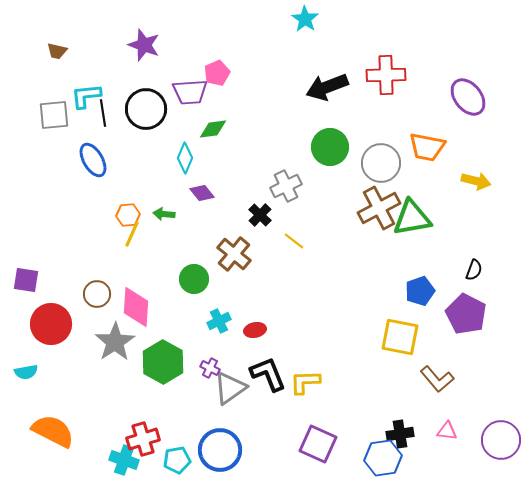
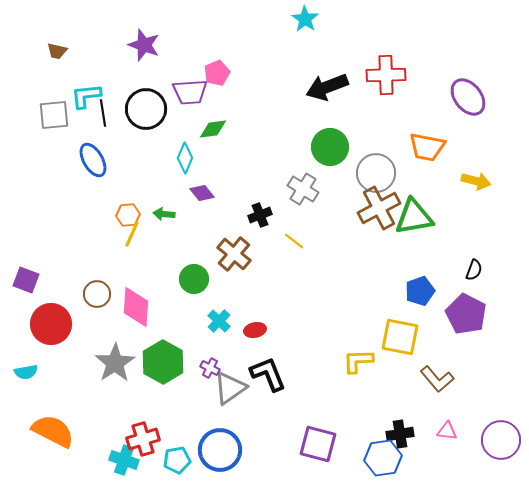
gray circle at (381, 163): moved 5 px left, 10 px down
gray cross at (286, 186): moved 17 px right, 3 px down; rotated 32 degrees counterclockwise
black cross at (260, 215): rotated 25 degrees clockwise
green triangle at (412, 218): moved 2 px right, 1 px up
purple square at (26, 280): rotated 12 degrees clockwise
cyan cross at (219, 321): rotated 20 degrees counterclockwise
gray star at (115, 342): moved 21 px down
yellow L-shape at (305, 382): moved 53 px right, 21 px up
purple square at (318, 444): rotated 9 degrees counterclockwise
